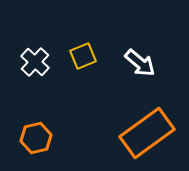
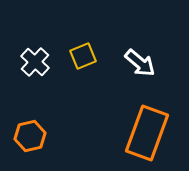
orange rectangle: rotated 34 degrees counterclockwise
orange hexagon: moved 6 px left, 2 px up
